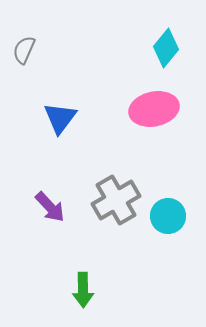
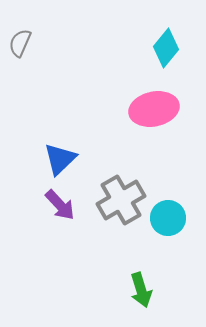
gray semicircle: moved 4 px left, 7 px up
blue triangle: moved 41 px down; rotated 9 degrees clockwise
gray cross: moved 5 px right
purple arrow: moved 10 px right, 2 px up
cyan circle: moved 2 px down
green arrow: moved 58 px right; rotated 16 degrees counterclockwise
